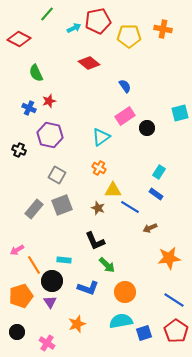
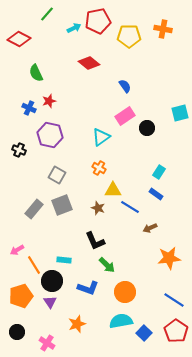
blue square at (144, 333): rotated 28 degrees counterclockwise
